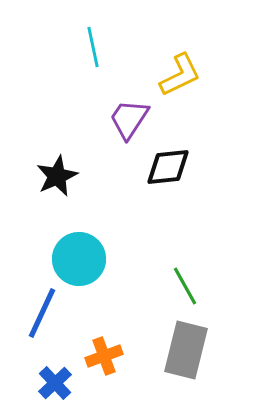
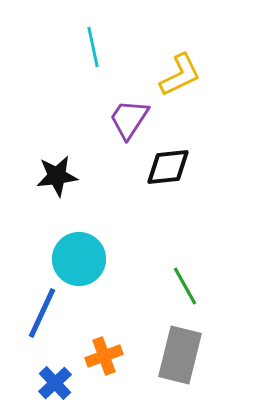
black star: rotated 18 degrees clockwise
gray rectangle: moved 6 px left, 5 px down
